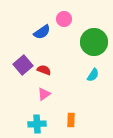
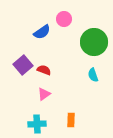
cyan semicircle: rotated 128 degrees clockwise
